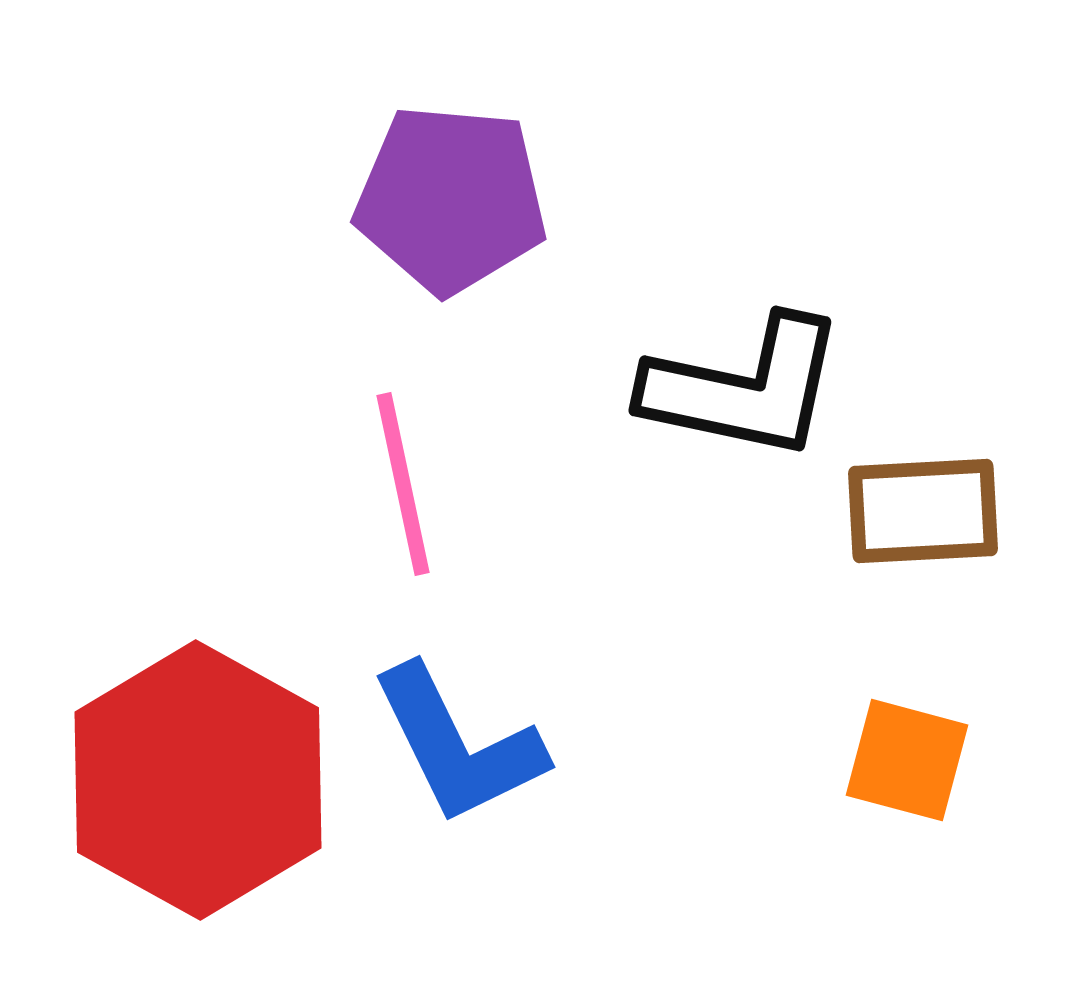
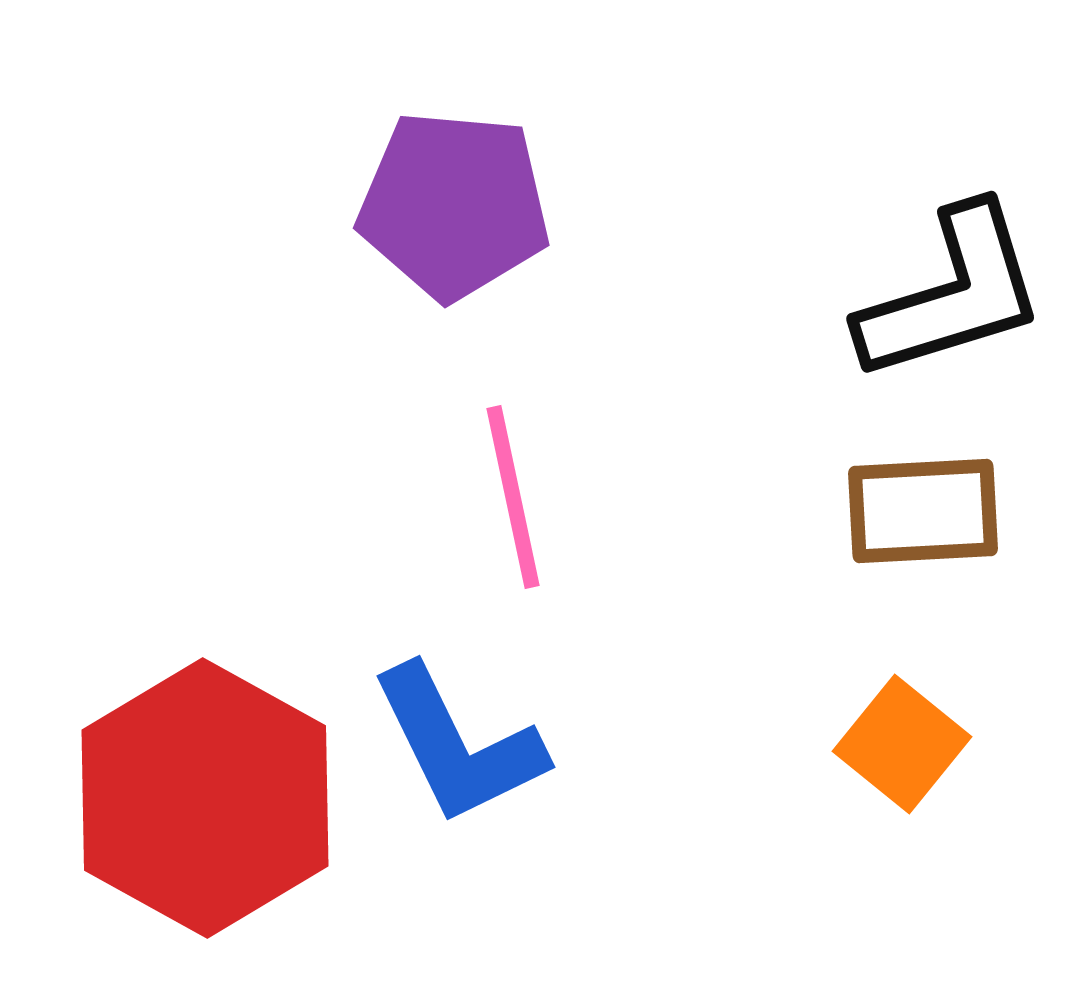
purple pentagon: moved 3 px right, 6 px down
black L-shape: moved 208 px right, 94 px up; rotated 29 degrees counterclockwise
pink line: moved 110 px right, 13 px down
orange square: moved 5 px left, 16 px up; rotated 24 degrees clockwise
red hexagon: moved 7 px right, 18 px down
